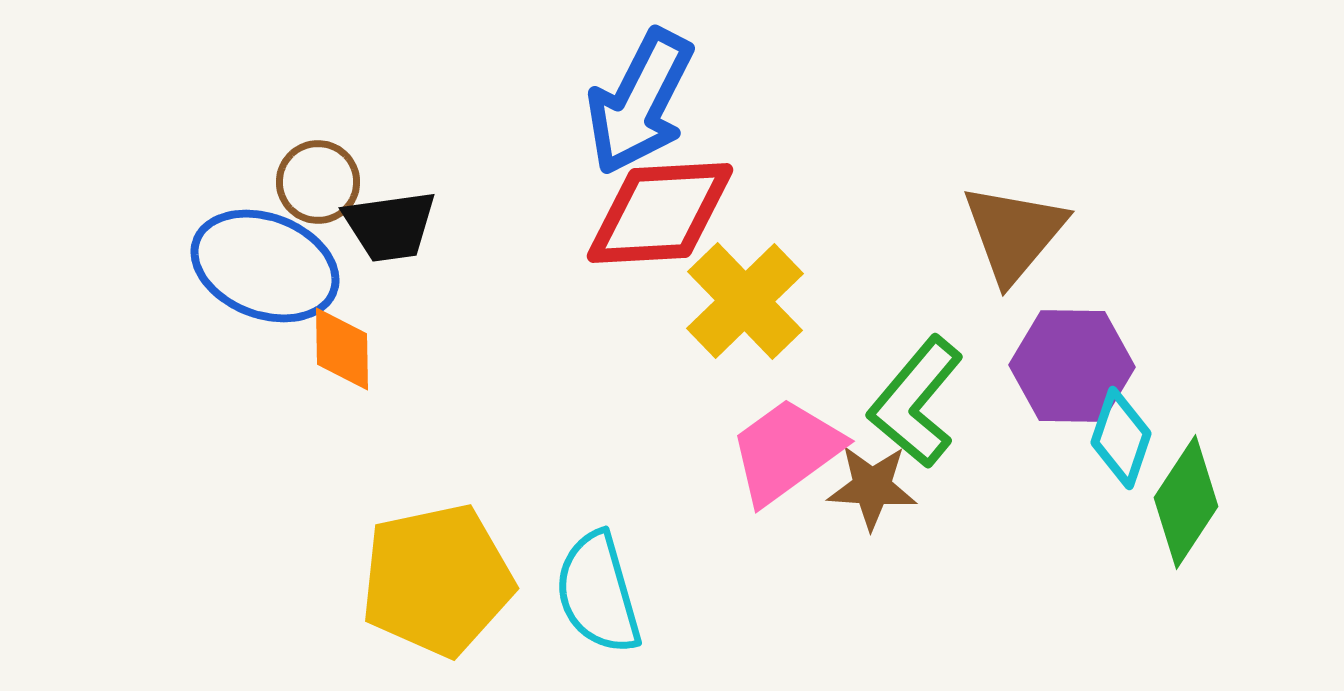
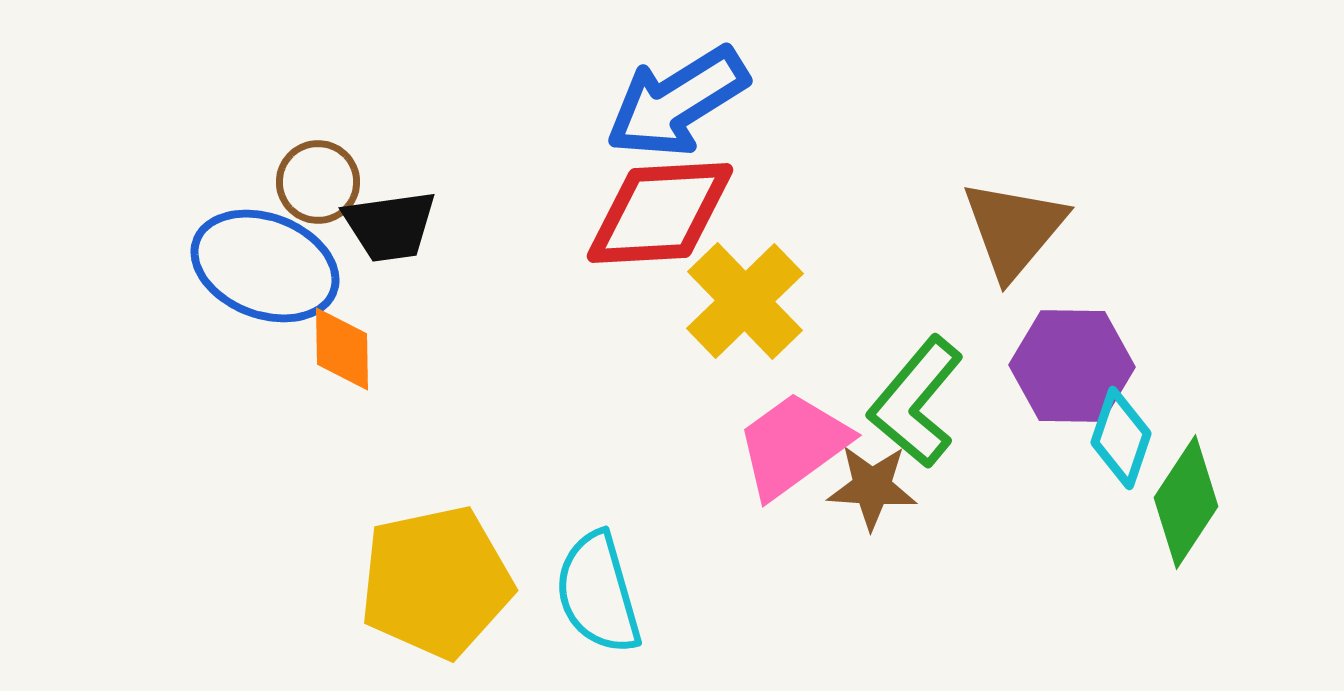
blue arrow: moved 37 px right; rotated 31 degrees clockwise
brown triangle: moved 4 px up
pink trapezoid: moved 7 px right, 6 px up
yellow pentagon: moved 1 px left, 2 px down
